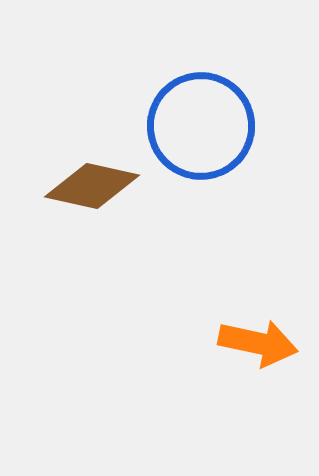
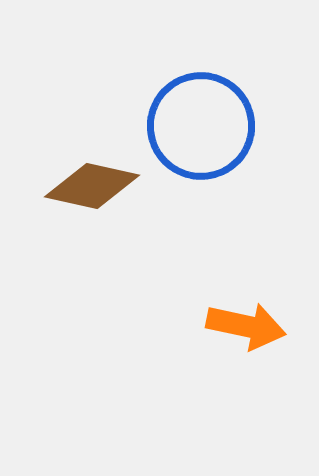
orange arrow: moved 12 px left, 17 px up
